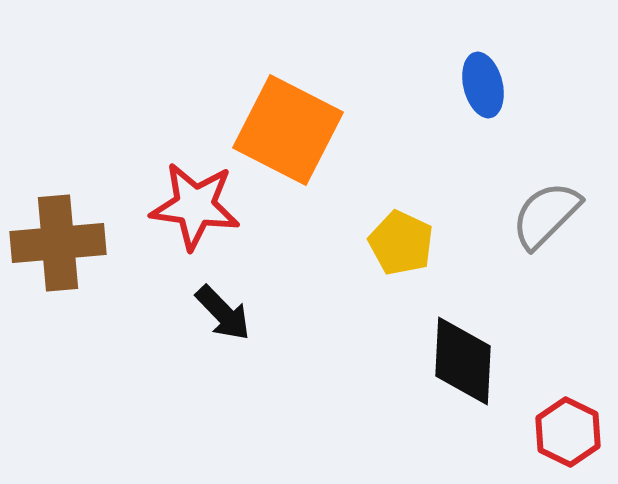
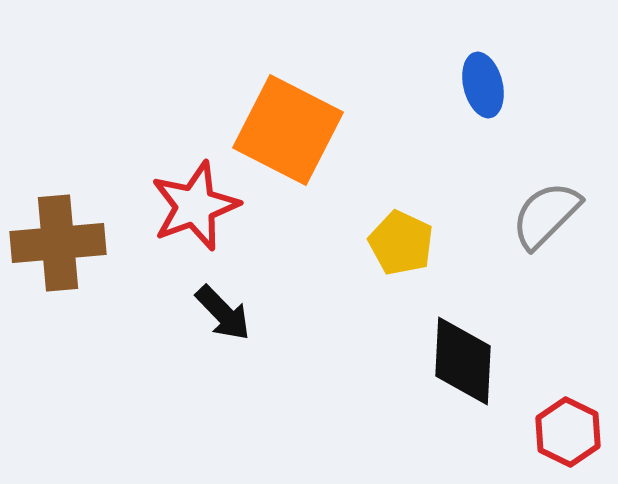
red star: rotated 28 degrees counterclockwise
